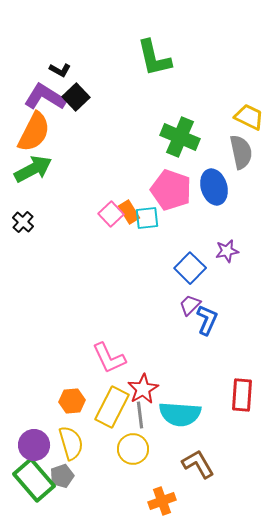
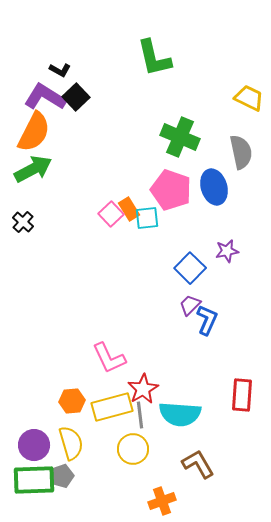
yellow trapezoid: moved 19 px up
orange rectangle: moved 3 px up
yellow rectangle: rotated 48 degrees clockwise
green rectangle: rotated 51 degrees counterclockwise
